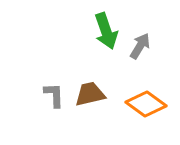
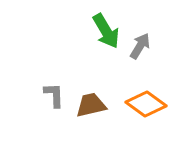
green arrow: rotated 12 degrees counterclockwise
brown trapezoid: moved 1 px right, 11 px down
